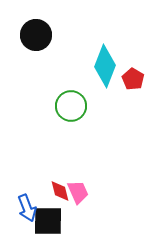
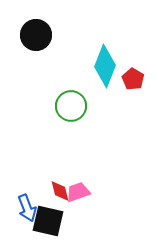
pink trapezoid: rotated 85 degrees counterclockwise
black square: rotated 12 degrees clockwise
